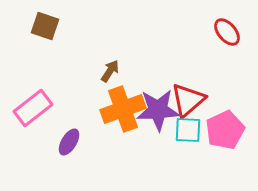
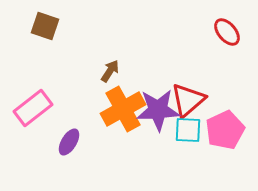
orange cross: rotated 9 degrees counterclockwise
